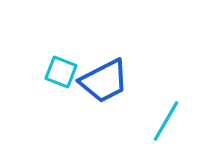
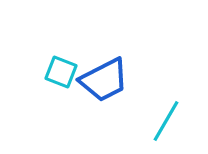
blue trapezoid: moved 1 px up
